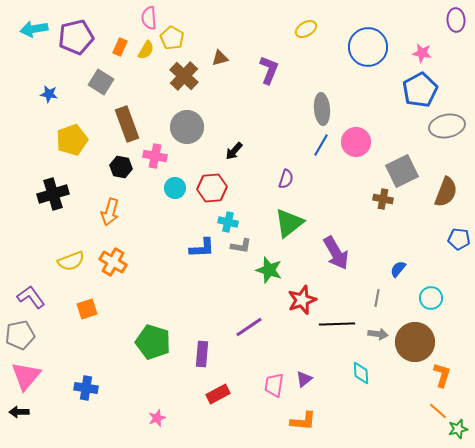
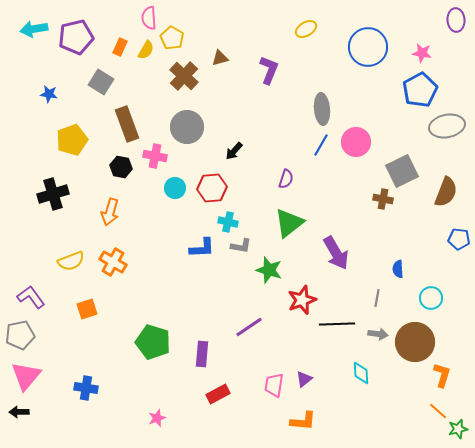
blue semicircle at (398, 269): rotated 42 degrees counterclockwise
